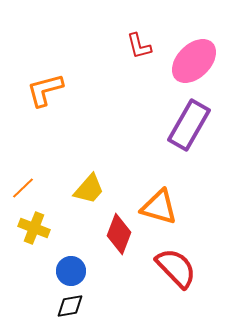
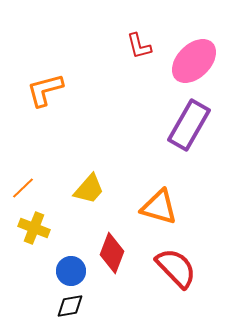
red diamond: moved 7 px left, 19 px down
